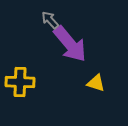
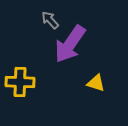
purple arrow: rotated 75 degrees clockwise
